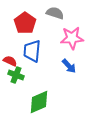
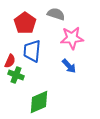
gray semicircle: moved 1 px right, 1 px down
red semicircle: rotated 88 degrees clockwise
